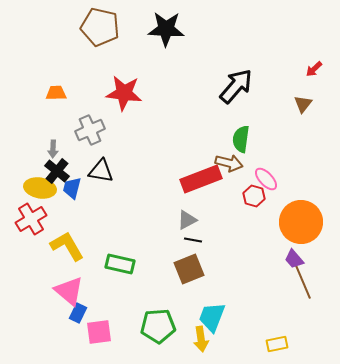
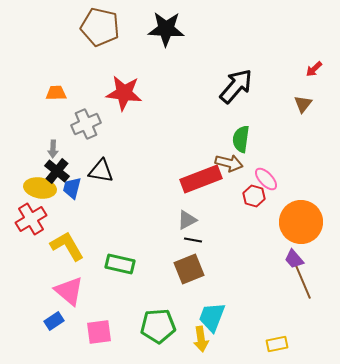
gray cross: moved 4 px left, 6 px up
blue rectangle: moved 24 px left, 8 px down; rotated 30 degrees clockwise
